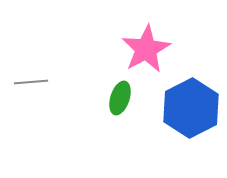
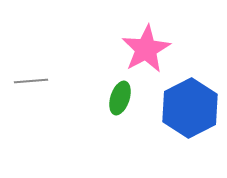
gray line: moved 1 px up
blue hexagon: moved 1 px left
